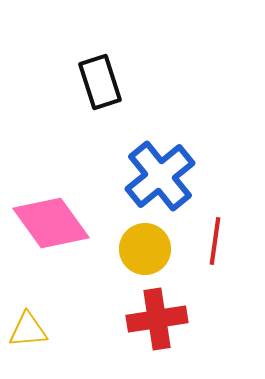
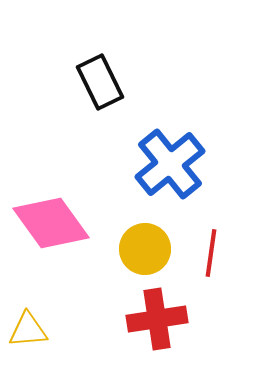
black rectangle: rotated 8 degrees counterclockwise
blue cross: moved 10 px right, 12 px up
red line: moved 4 px left, 12 px down
